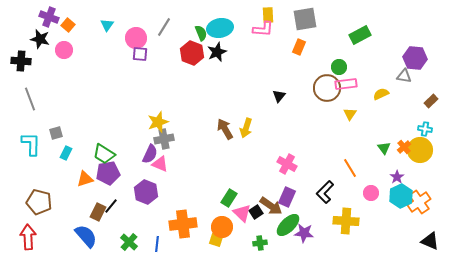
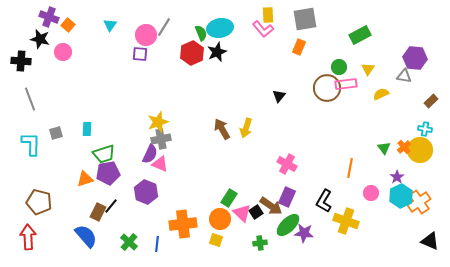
cyan triangle at (107, 25): moved 3 px right
pink L-shape at (263, 29): rotated 45 degrees clockwise
pink circle at (136, 38): moved 10 px right, 3 px up
pink circle at (64, 50): moved 1 px left, 2 px down
red hexagon at (192, 53): rotated 15 degrees clockwise
yellow triangle at (350, 114): moved 18 px right, 45 px up
brown arrow at (225, 129): moved 3 px left
gray cross at (164, 139): moved 3 px left
cyan rectangle at (66, 153): moved 21 px right, 24 px up; rotated 24 degrees counterclockwise
green trapezoid at (104, 154): rotated 50 degrees counterclockwise
orange line at (350, 168): rotated 42 degrees clockwise
black L-shape at (325, 192): moved 1 px left, 9 px down; rotated 15 degrees counterclockwise
yellow cross at (346, 221): rotated 15 degrees clockwise
orange circle at (222, 227): moved 2 px left, 8 px up
